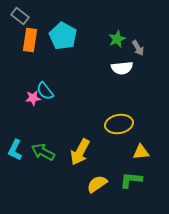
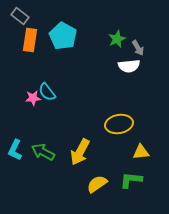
white semicircle: moved 7 px right, 2 px up
cyan semicircle: moved 2 px right, 1 px down
